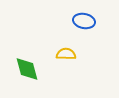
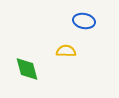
yellow semicircle: moved 3 px up
